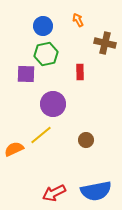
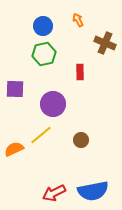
brown cross: rotated 10 degrees clockwise
green hexagon: moved 2 px left
purple square: moved 11 px left, 15 px down
brown circle: moved 5 px left
blue semicircle: moved 3 px left
